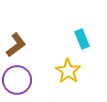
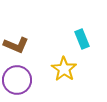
brown L-shape: rotated 60 degrees clockwise
yellow star: moved 4 px left, 2 px up
